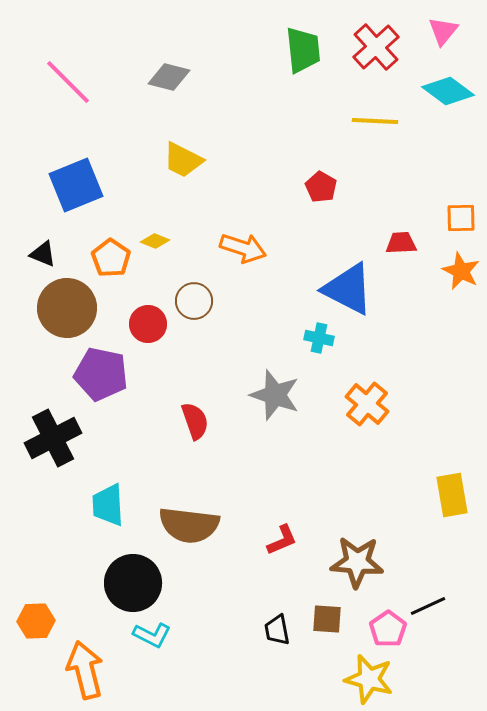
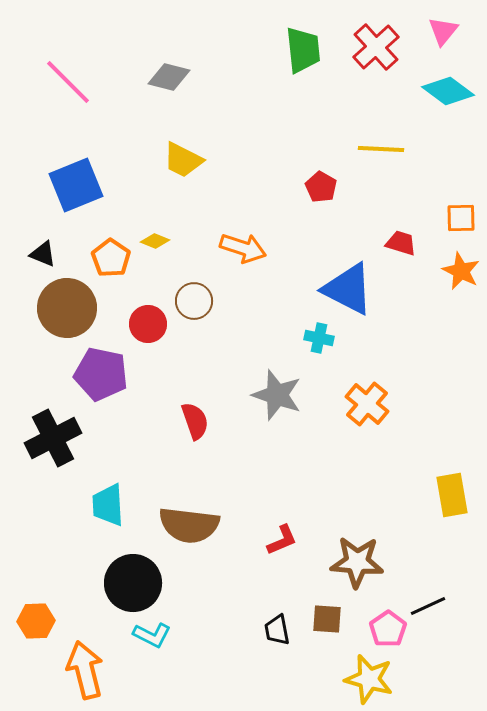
yellow line at (375, 121): moved 6 px right, 28 px down
red trapezoid at (401, 243): rotated 20 degrees clockwise
gray star at (275, 395): moved 2 px right
